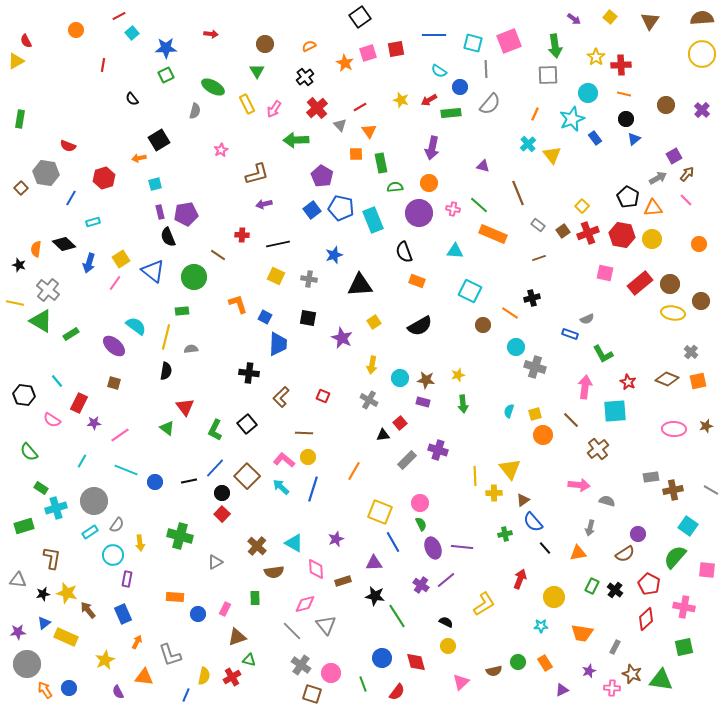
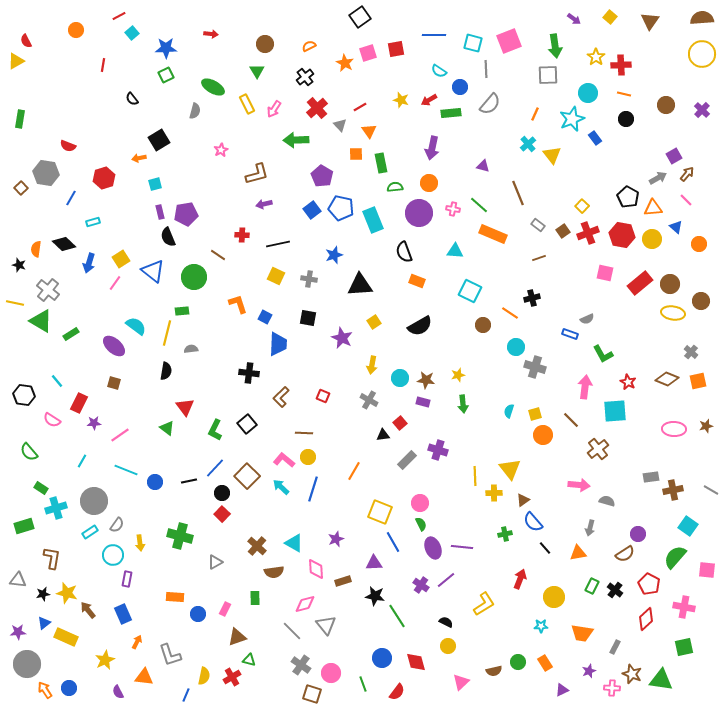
blue triangle at (634, 139): moved 42 px right, 88 px down; rotated 40 degrees counterclockwise
yellow line at (166, 337): moved 1 px right, 4 px up
